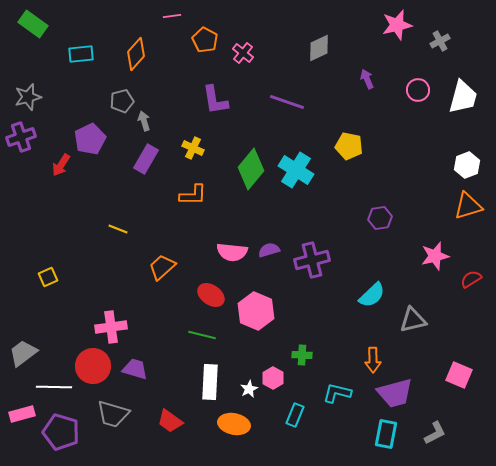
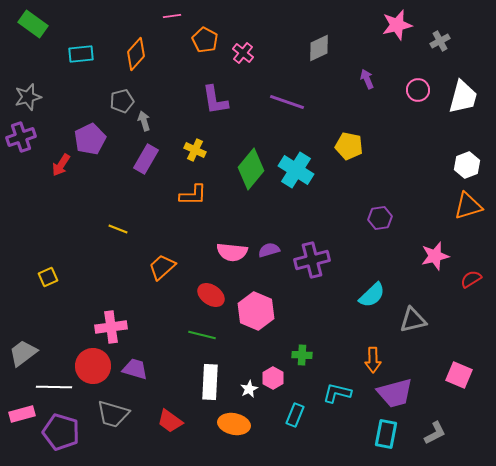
yellow cross at (193, 148): moved 2 px right, 2 px down
